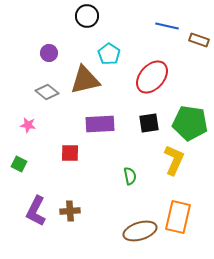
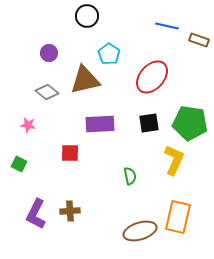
purple L-shape: moved 3 px down
